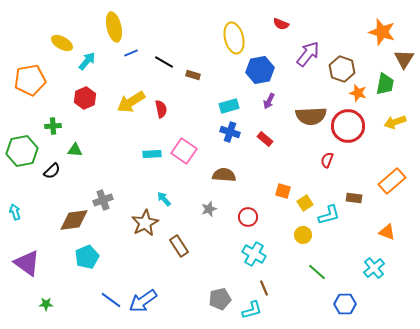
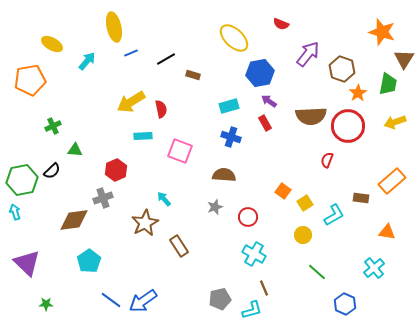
yellow ellipse at (234, 38): rotated 32 degrees counterclockwise
yellow ellipse at (62, 43): moved 10 px left, 1 px down
black line at (164, 62): moved 2 px right, 3 px up; rotated 60 degrees counterclockwise
blue hexagon at (260, 70): moved 3 px down
green trapezoid at (385, 84): moved 3 px right
orange star at (358, 93): rotated 24 degrees clockwise
red hexagon at (85, 98): moved 31 px right, 72 px down
purple arrow at (269, 101): rotated 98 degrees clockwise
green cross at (53, 126): rotated 21 degrees counterclockwise
blue cross at (230, 132): moved 1 px right, 5 px down
red rectangle at (265, 139): moved 16 px up; rotated 21 degrees clockwise
green hexagon at (22, 151): moved 29 px down
pink square at (184, 151): moved 4 px left; rotated 15 degrees counterclockwise
cyan rectangle at (152, 154): moved 9 px left, 18 px up
orange square at (283, 191): rotated 21 degrees clockwise
brown rectangle at (354, 198): moved 7 px right
gray cross at (103, 200): moved 2 px up
gray star at (209, 209): moved 6 px right, 2 px up
cyan L-shape at (329, 215): moved 5 px right; rotated 15 degrees counterclockwise
orange triangle at (387, 232): rotated 12 degrees counterclockwise
cyan pentagon at (87, 257): moved 2 px right, 4 px down; rotated 10 degrees counterclockwise
purple triangle at (27, 263): rotated 8 degrees clockwise
blue hexagon at (345, 304): rotated 25 degrees clockwise
